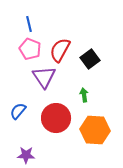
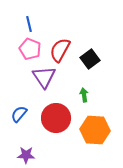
blue semicircle: moved 1 px right, 3 px down
